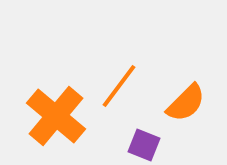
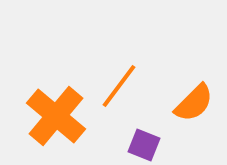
orange semicircle: moved 8 px right
